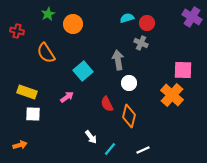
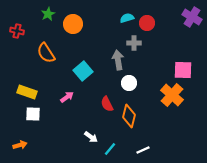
gray cross: moved 7 px left; rotated 24 degrees counterclockwise
white arrow: rotated 16 degrees counterclockwise
